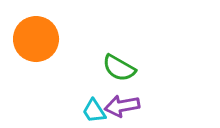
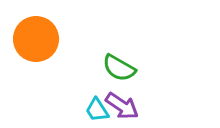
purple arrow: rotated 136 degrees counterclockwise
cyan trapezoid: moved 3 px right, 1 px up
